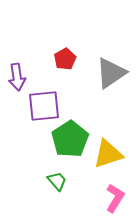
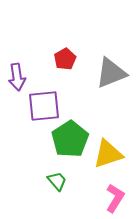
gray triangle: rotated 12 degrees clockwise
